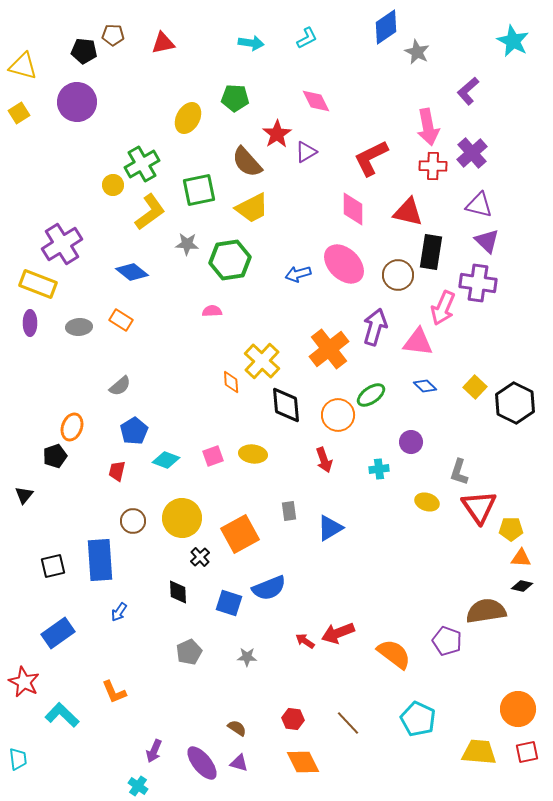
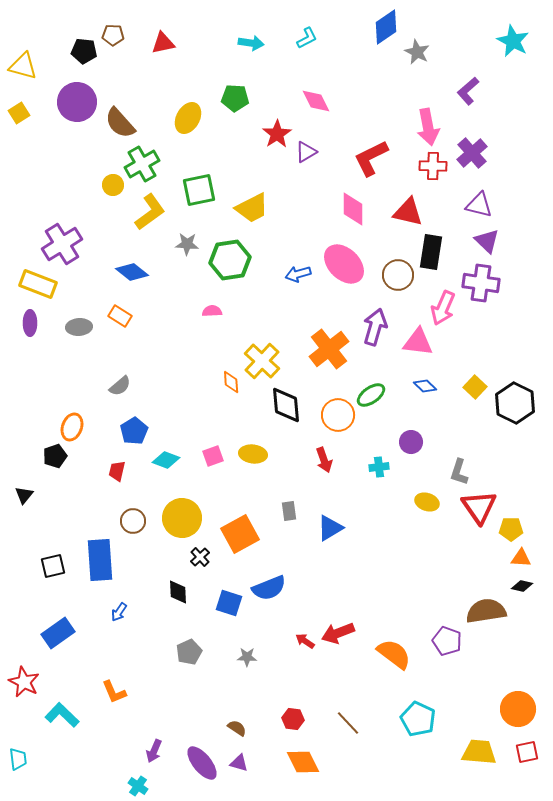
brown semicircle at (247, 162): moved 127 px left, 39 px up
purple cross at (478, 283): moved 3 px right
orange rectangle at (121, 320): moved 1 px left, 4 px up
cyan cross at (379, 469): moved 2 px up
